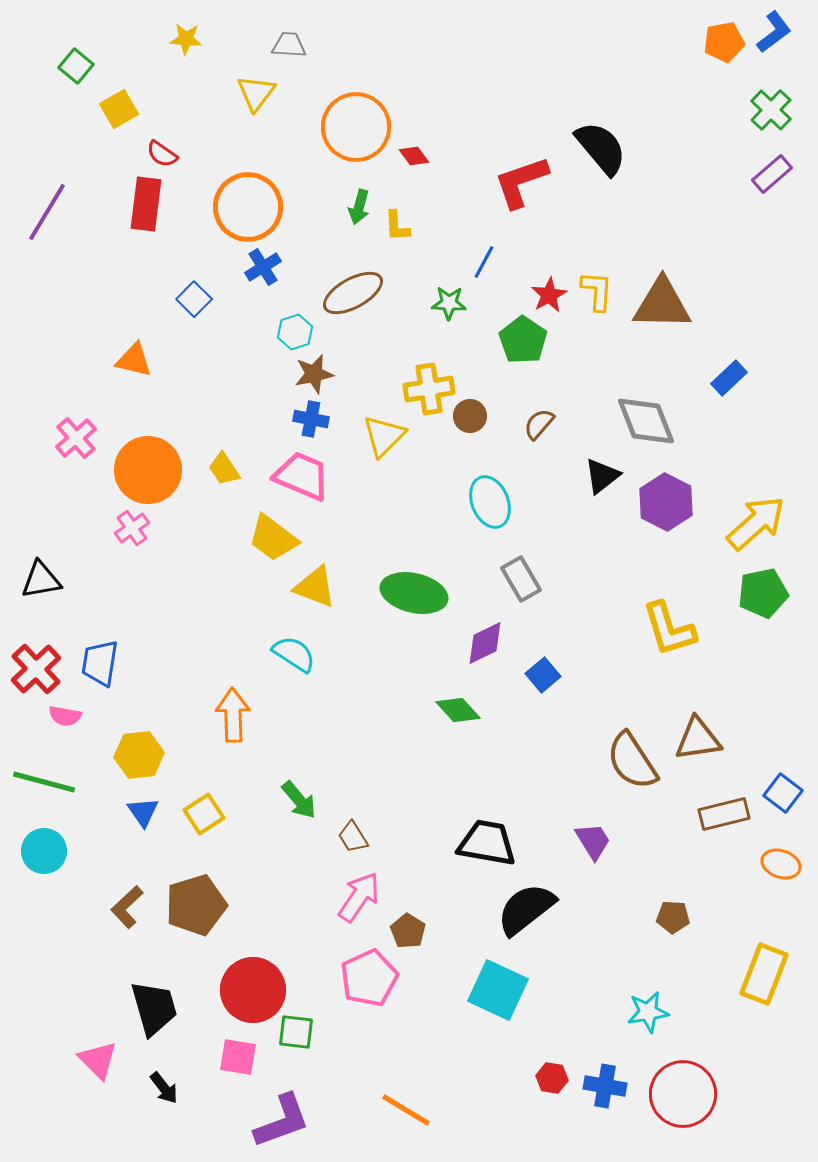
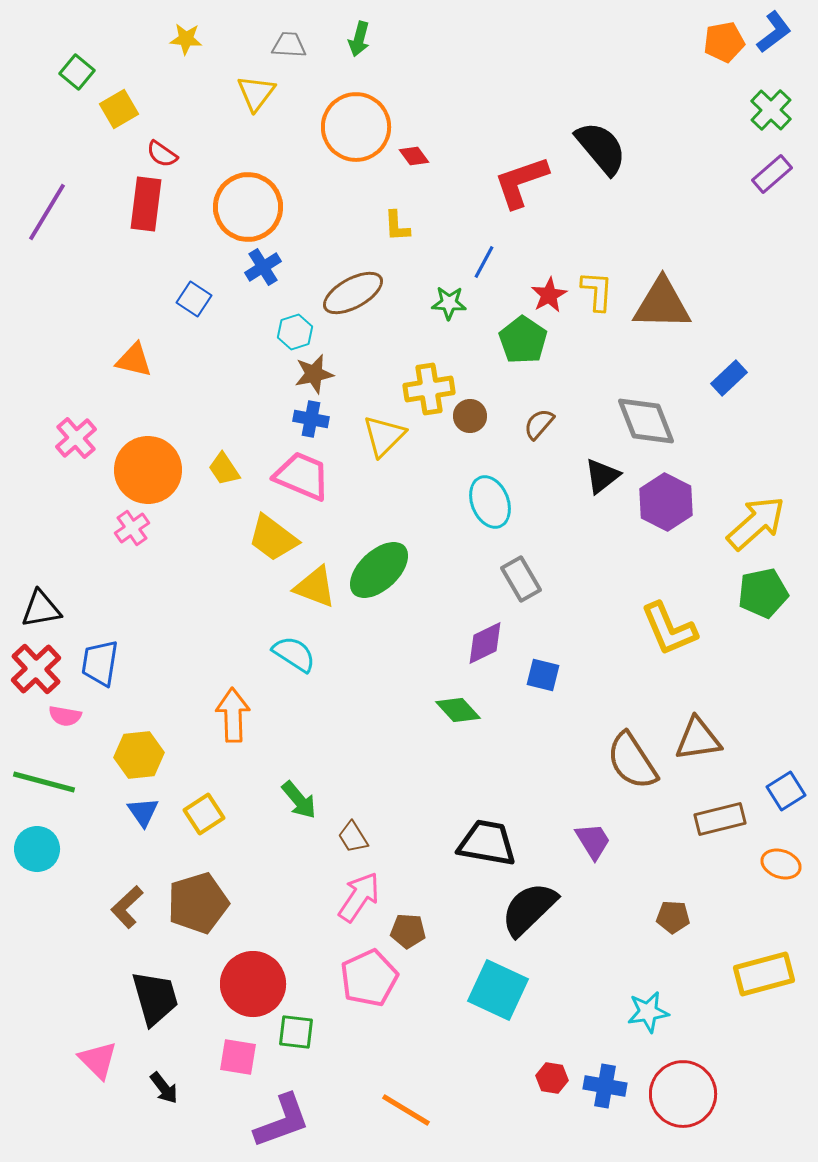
green square at (76, 66): moved 1 px right, 6 px down
green arrow at (359, 207): moved 168 px up
blue square at (194, 299): rotated 12 degrees counterclockwise
black triangle at (41, 580): moved 29 px down
green ellipse at (414, 593): moved 35 px left, 23 px up; rotated 56 degrees counterclockwise
yellow L-shape at (669, 629): rotated 6 degrees counterclockwise
blue square at (543, 675): rotated 36 degrees counterclockwise
blue square at (783, 793): moved 3 px right, 2 px up; rotated 21 degrees clockwise
brown rectangle at (724, 814): moved 4 px left, 5 px down
cyan circle at (44, 851): moved 7 px left, 2 px up
brown pentagon at (196, 905): moved 2 px right, 2 px up
black semicircle at (526, 909): moved 3 px right; rotated 6 degrees counterclockwise
brown pentagon at (408, 931): rotated 28 degrees counterclockwise
yellow rectangle at (764, 974): rotated 54 degrees clockwise
red circle at (253, 990): moved 6 px up
black trapezoid at (154, 1008): moved 1 px right, 10 px up
